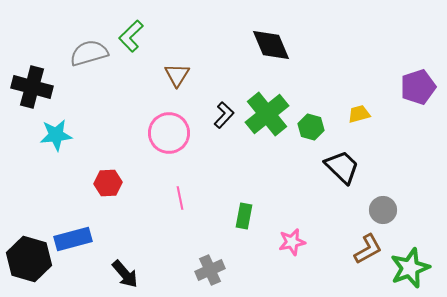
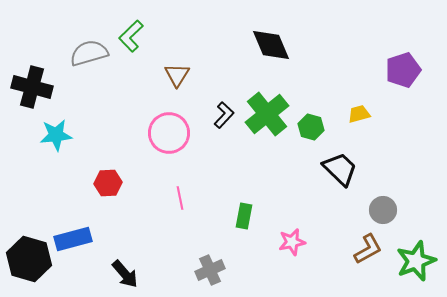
purple pentagon: moved 15 px left, 17 px up
black trapezoid: moved 2 px left, 2 px down
green star: moved 6 px right, 7 px up
